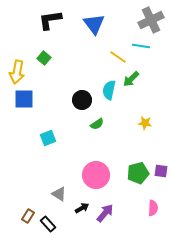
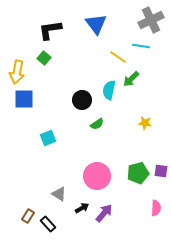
black L-shape: moved 10 px down
blue triangle: moved 2 px right
pink circle: moved 1 px right, 1 px down
pink semicircle: moved 3 px right
purple arrow: moved 1 px left
